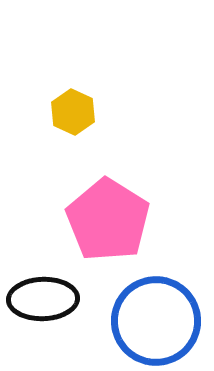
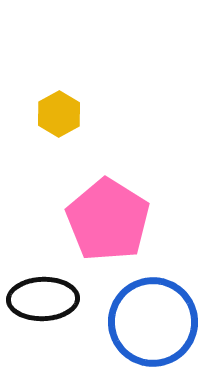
yellow hexagon: moved 14 px left, 2 px down; rotated 6 degrees clockwise
blue circle: moved 3 px left, 1 px down
